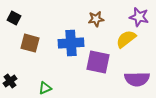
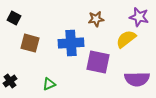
green triangle: moved 4 px right, 4 px up
